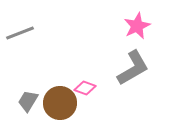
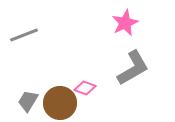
pink star: moved 12 px left, 3 px up
gray line: moved 4 px right, 2 px down
